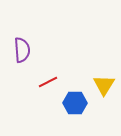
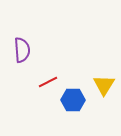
blue hexagon: moved 2 px left, 3 px up
